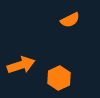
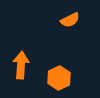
orange arrow: rotated 68 degrees counterclockwise
